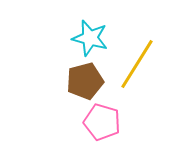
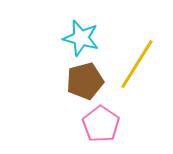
cyan star: moved 9 px left
pink pentagon: moved 1 px left, 2 px down; rotated 18 degrees clockwise
